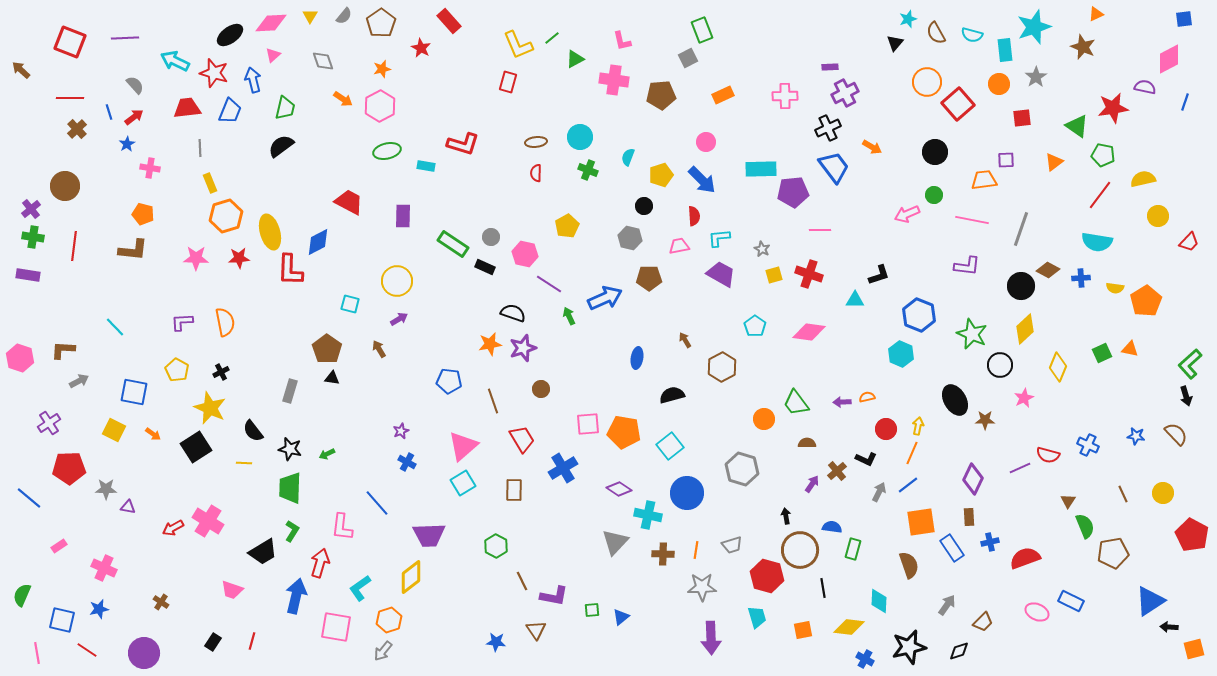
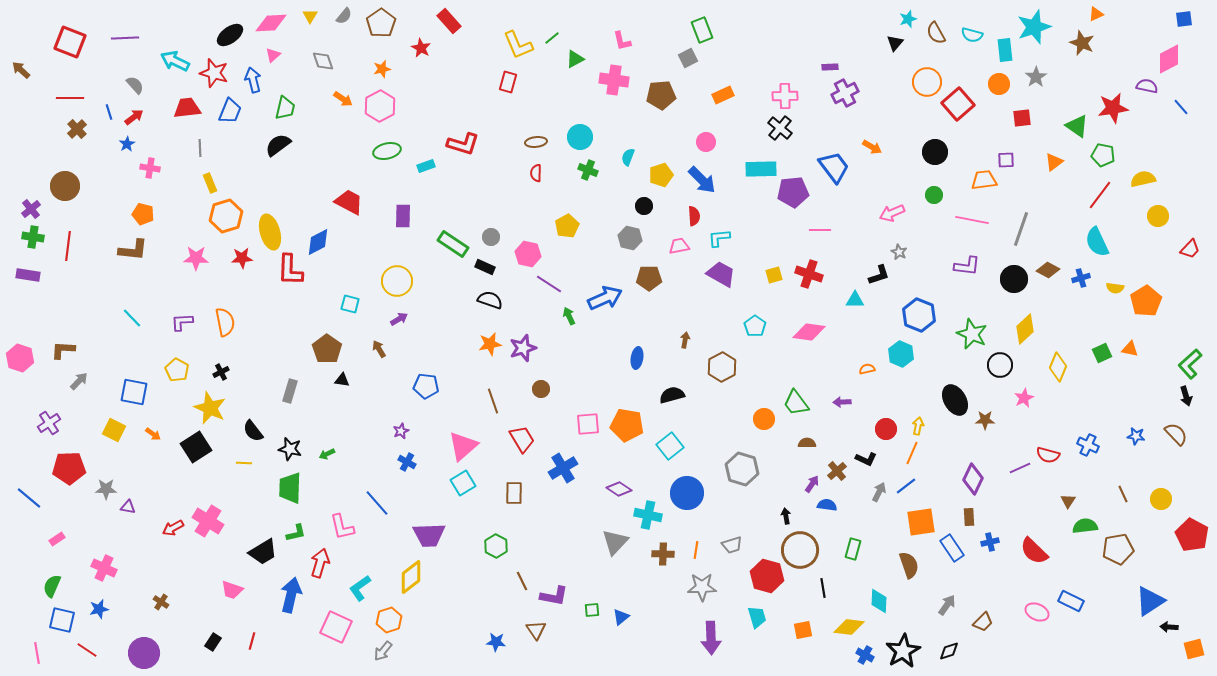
brown star at (1083, 47): moved 1 px left, 4 px up
purple semicircle at (1145, 87): moved 2 px right, 1 px up
blue line at (1185, 102): moved 4 px left, 5 px down; rotated 60 degrees counterclockwise
black cross at (828, 128): moved 48 px left; rotated 25 degrees counterclockwise
black semicircle at (281, 146): moved 3 px left, 1 px up
cyan rectangle at (426, 166): rotated 30 degrees counterclockwise
pink arrow at (907, 214): moved 15 px left, 1 px up
cyan semicircle at (1097, 242): rotated 56 degrees clockwise
red trapezoid at (1189, 242): moved 1 px right, 7 px down
red line at (74, 246): moved 6 px left
gray star at (762, 249): moved 137 px right, 3 px down
pink hexagon at (525, 254): moved 3 px right
red star at (239, 258): moved 3 px right
blue cross at (1081, 278): rotated 12 degrees counterclockwise
black circle at (1021, 286): moved 7 px left, 7 px up
black semicircle at (513, 313): moved 23 px left, 13 px up
cyan line at (115, 327): moved 17 px right, 9 px up
brown arrow at (685, 340): rotated 42 degrees clockwise
black triangle at (332, 378): moved 10 px right, 2 px down
gray arrow at (79, 381): rotated 18 degrees counterclockwise
blue pentagon at (449, 381): moved 23 px left, 5 px down
orange semicircle at (867, 397): moved 28 px up
orange pentagon at (624, 432): moved 3 px right, 7 px up
blue line at (908, 485): moved 2 px left, 1 px down
brown rectangle at (514, 490): moved 3 px down
yellow circle at (1163, 493): moved 2 px left, 6 px down
green semicircle at (1085, 526): rotated 75 degrees counterclockwise
pink L-shape at (342, 527): rotated 20 degrees counterclockwise
blue semicircle at (832, 527): moved 5 px left, 22 px up
green L-shape at (292, 531): moved 4 px right, 2 px down; rotated 45 degrees clockwise
pink rectangle at (59, 546): moved 2 px left, 7 px up
brown pentagon at (1113, 553): moved 5 px right, 4 px up
red semicircle at (1025, 558): moved 9 px right, 7 px up; rotated 116 degrees counterclockwise
green semicircle at (22, 595): moved 30 px right, 9 px up
blue arrow at (296, 596): moved 5 px left, 1 px up
pink square at (336, 627): rotated 16 degrees clockwise
black star at (909, 647): moved 6 px left, 4 px down; rotated 16 degrees counterclockwise
black diamond at (959, 651): moved 10 px left
blue cross at (865, 659): moved 4 px up
